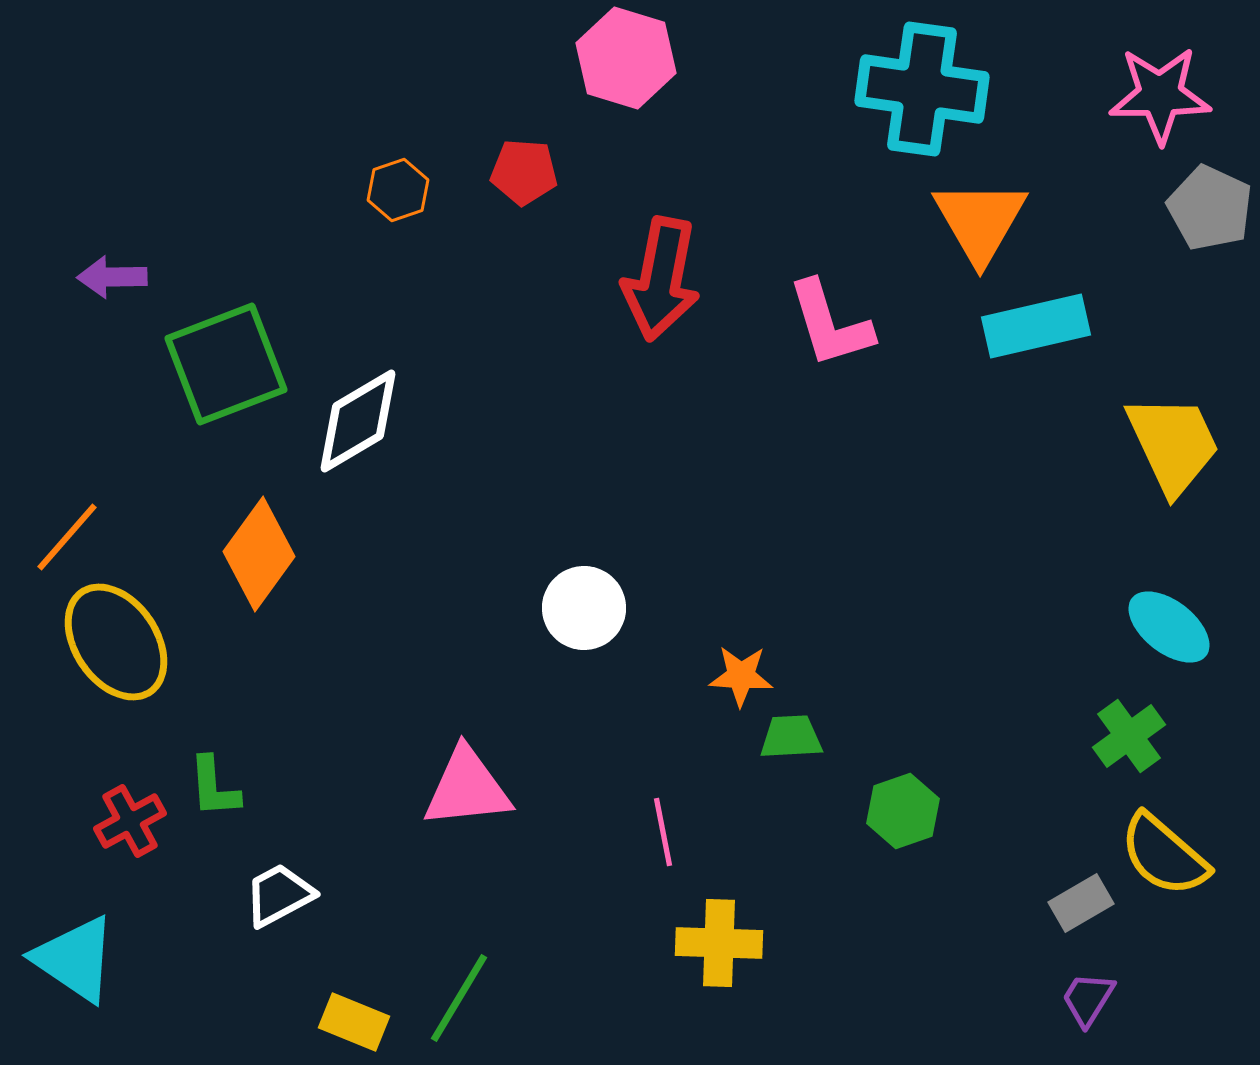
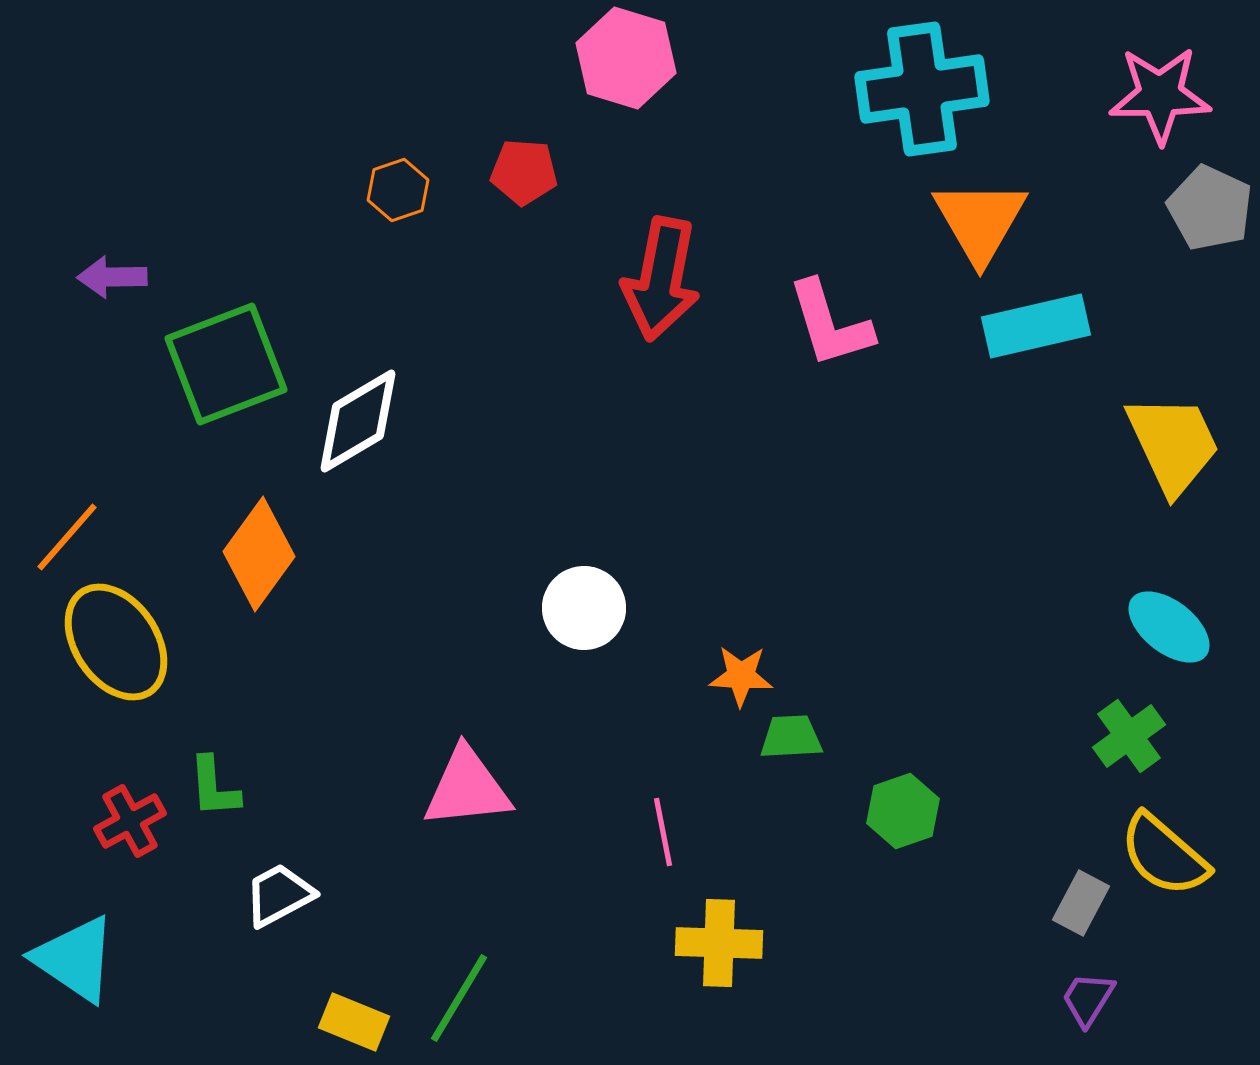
cyan cross: rotated 16 degrees counterclockwise
gray rectangle: rotated 32 degrees counterclockwise
